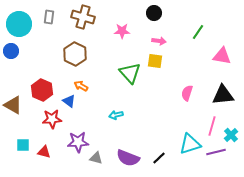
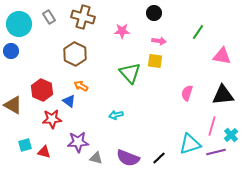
gray rectangle: rotated 40 degrees counterclockwise
cyan square: moved 2 px right; rotated 16 degrees counterclockwise
